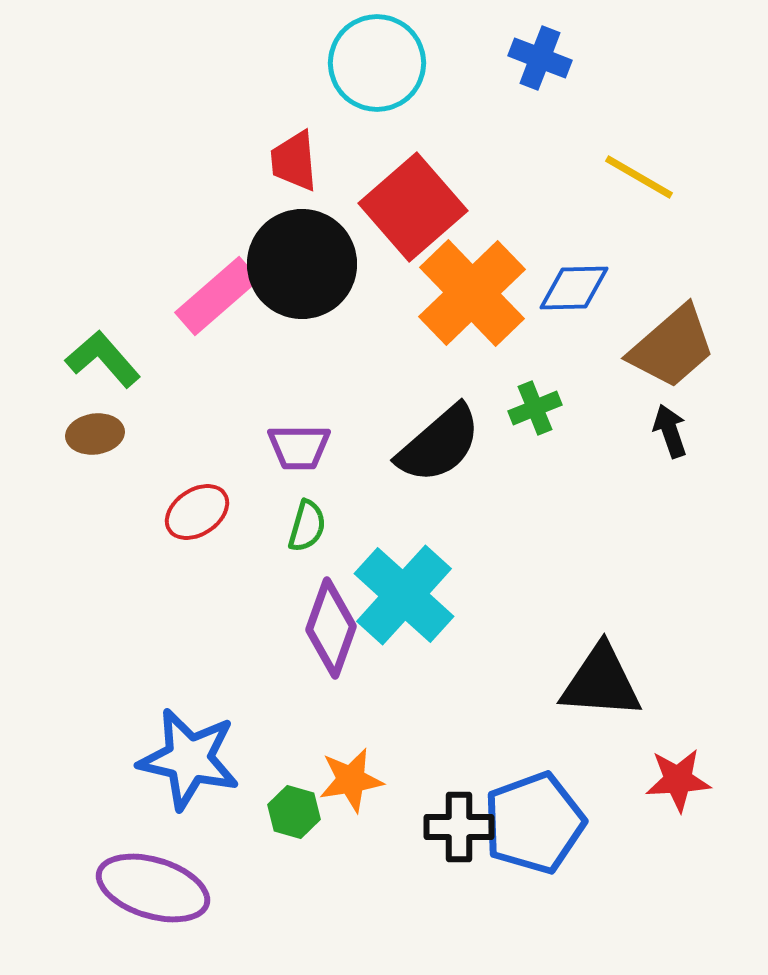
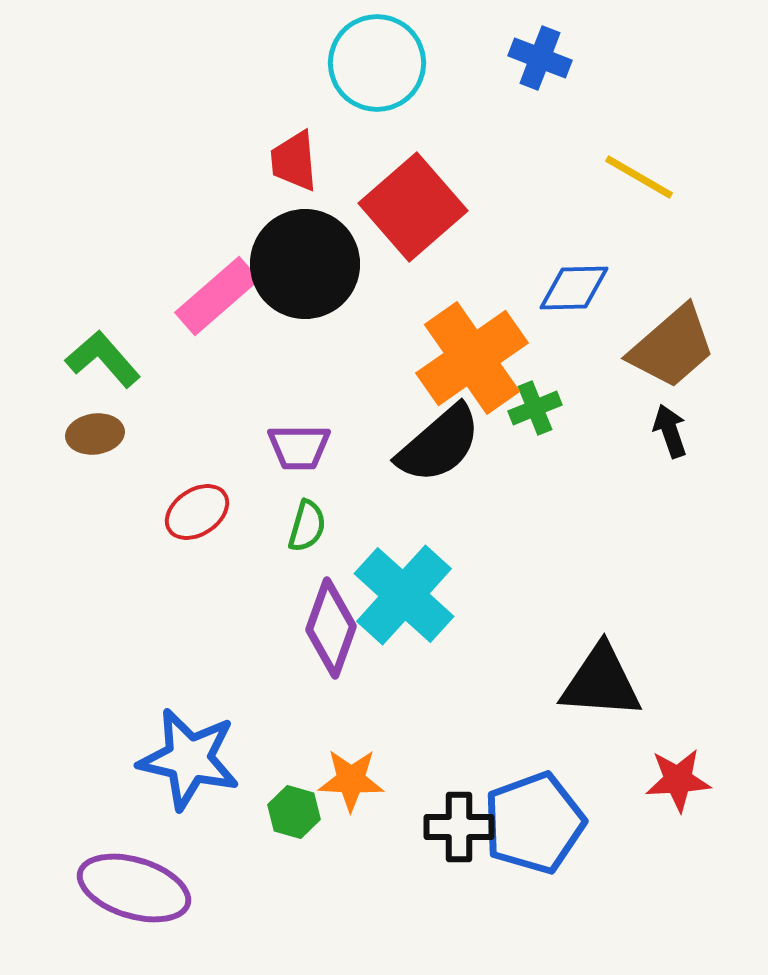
black circle: moved 3 px right
orange cross: moved 65 px down; rotated 9 degrees clockwise
orange star: rotated 12 degrees clockwise
purple ellipse: moved 19 px left
